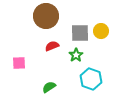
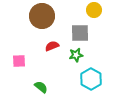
brown circle: moved 4 px left
yellow circle: moved 7 px left, 21 px up
green star: rotated 24 degrees clockwise
pink square: moved 2 px up
cyan hexagon: rotated 10 degrees clockwise
green semicircle: moved 8 px left; rotated 72 degrees clockwise
